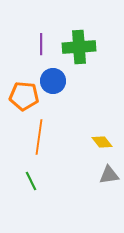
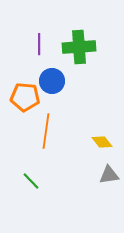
purple line: moved 2 px left
blue circle: moved 1 px left
orange pentagon: moved 1 px right, 1 px down
orange line: moved 7 px right, 6 px up
green line: rotated 18 degrees counterclockwise
